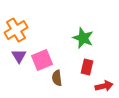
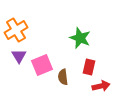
green star: moved 3 px left
pink square: moved 5 px down
red rectangle: moved 2 px right
brown semicircle: moved 6 px right, 1 px up
red arrow: moved 3 px left
